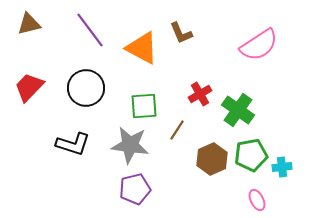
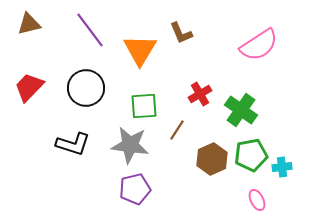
orange triangle: moved 2 px left, 2 px down; rotated 33 degrees clockwise
green cross: moved 3 px right
